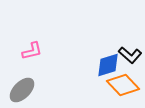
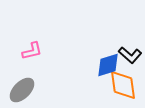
orange diamond: rotated 36 degrees clockwise
